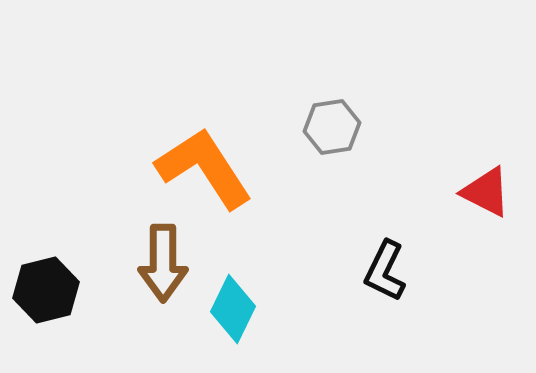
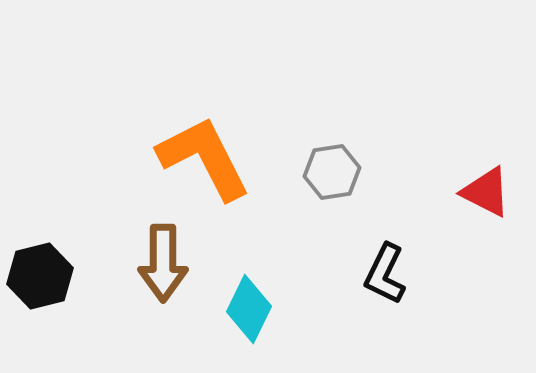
gray hexagon: moved 45 px down
orange L-shape: moved 10 px up; rotated 6 degrees clockwise
black L-shape: moved 3 px down
black hexagon: moved 6 px left, 14 px up
cyan diamond: moved 16 px right
